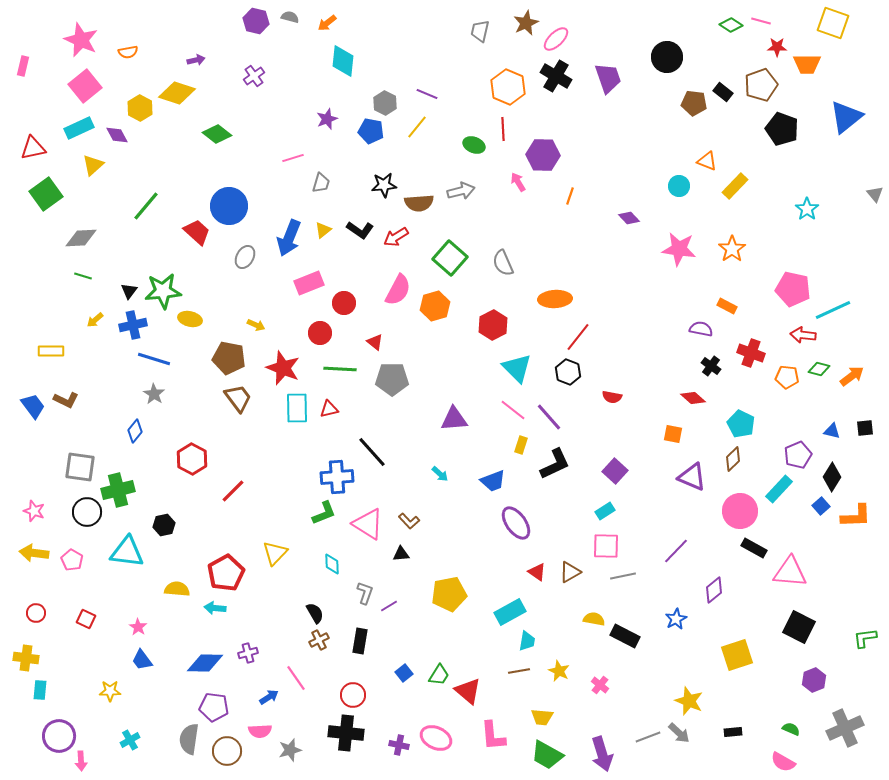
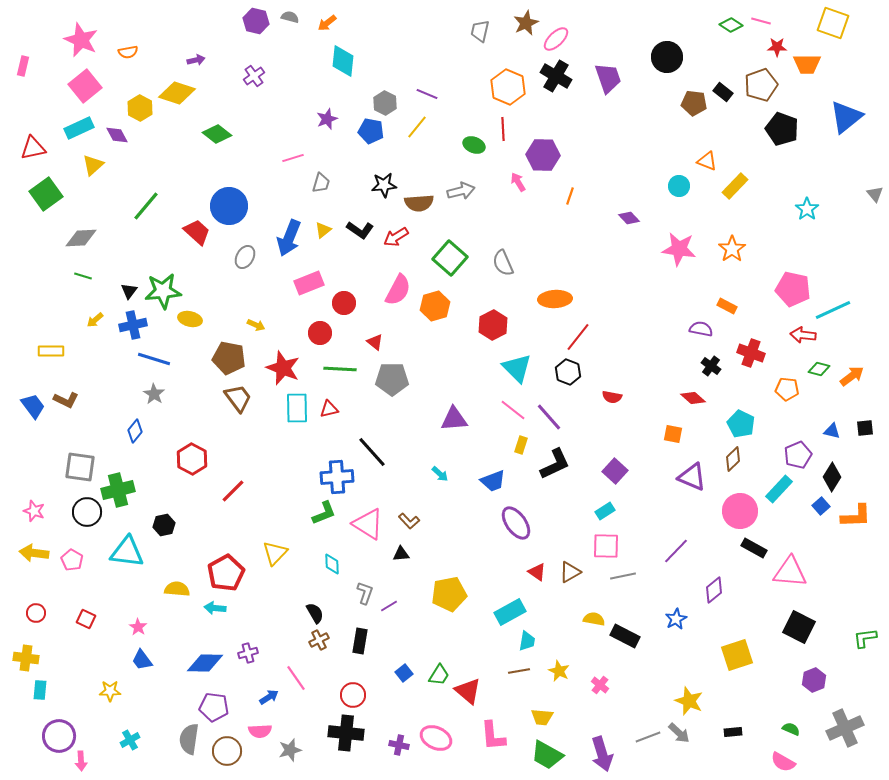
orange pentagon at (787, 377): moved 12 px down
